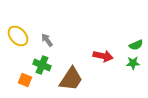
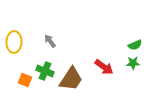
yellow ellipse: moved 4 px left, 6 px down; rotated 45 degrees clockwise
gray arrow: moved 3 px right, 1 px down
green semicircle: moved 1 px left
red arrow: moved 1 px right, 11 px down; rotated 24 degrees clockwise
green cross: moved 3 px right, 6 px down
